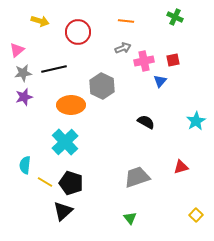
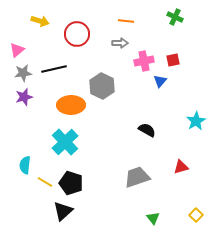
red circle: moved 1 px left, 2 px down
gray arrow: moved 3 px left, 5 px up; rotated 21 degrees clockwise
black semicircle: moved 1 px right, 8 px down
green triangle: moved 23 px right
